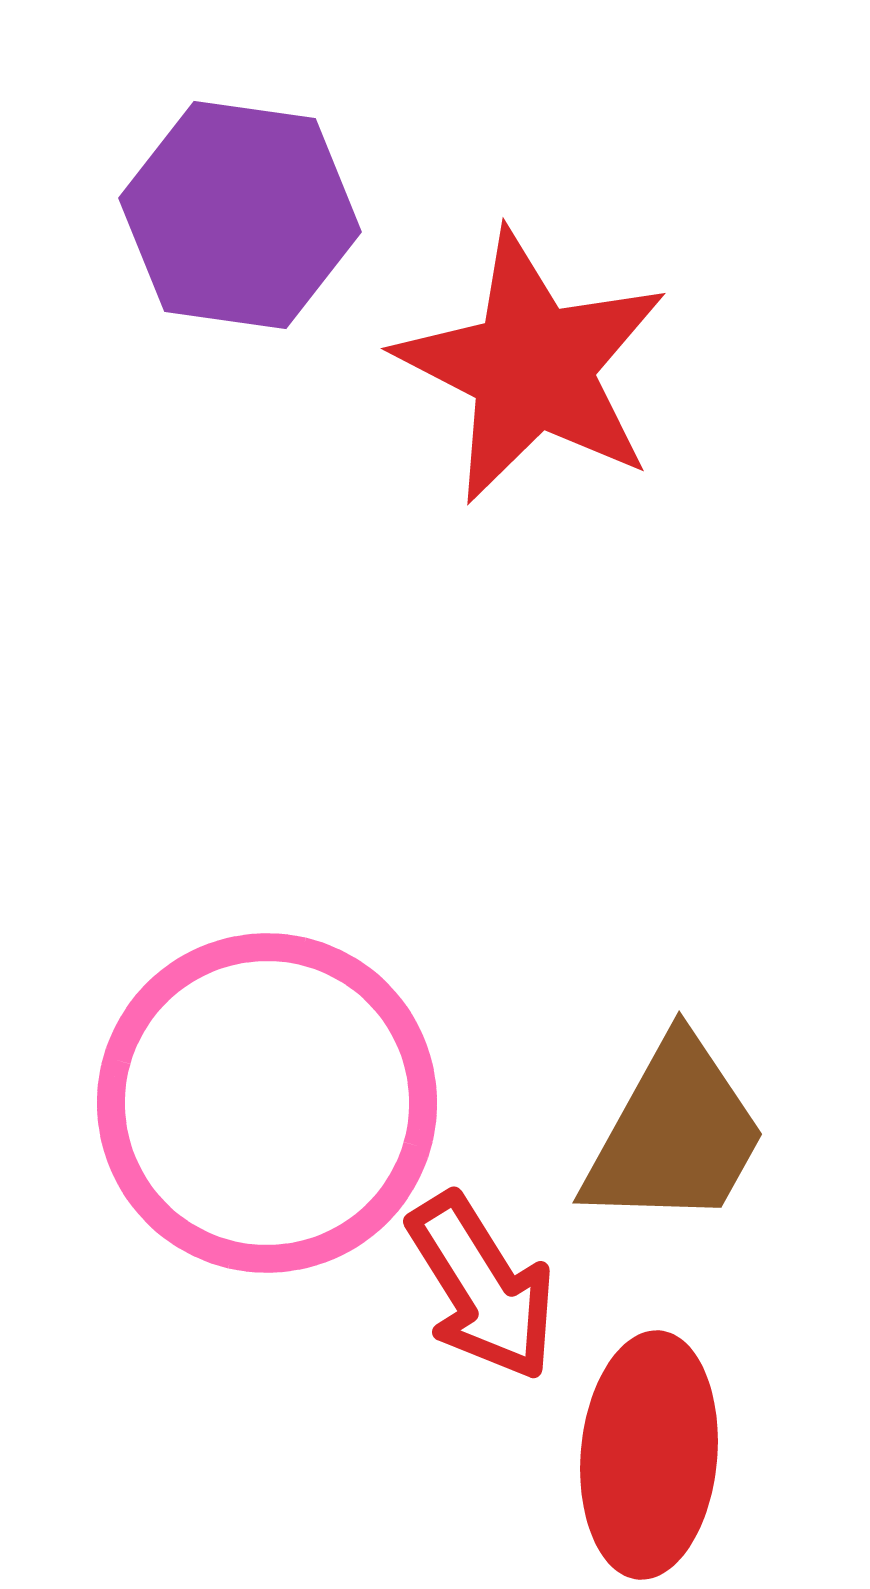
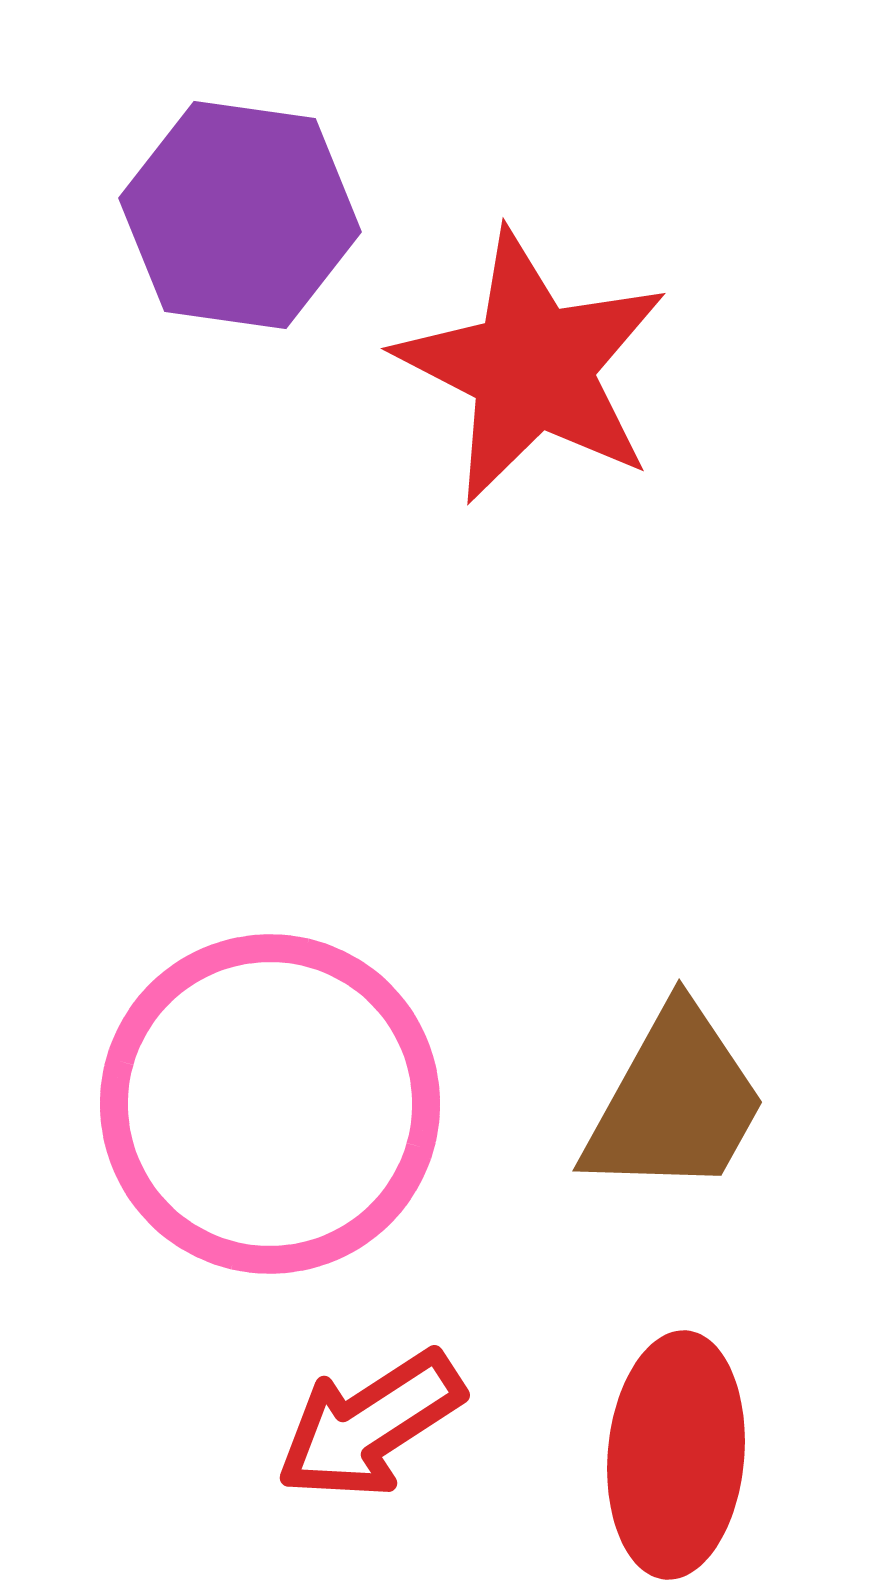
pink circle: moved 3 px right, 1 px down
brown trapezoid: moved 32 px up
red arrow: moved 112 px left, 138 px down; rotated 89 degrees clockwise
red ellipse: moved 27 px right
